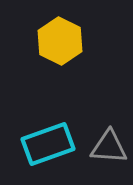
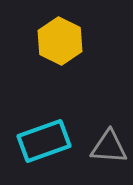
cyan rectangle: moved 4 px left, 3 px up
